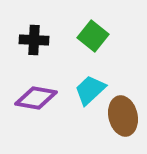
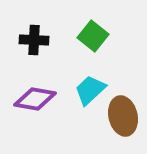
purple diamond: moved 1 px left, 1 px down
